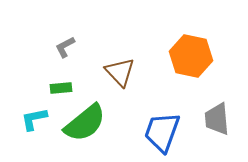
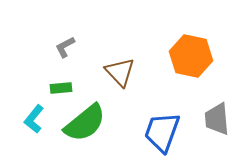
cyan L-shape: rotated 40 degrees counterclockwise
